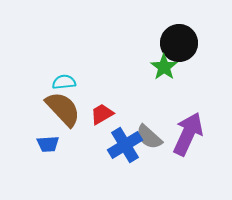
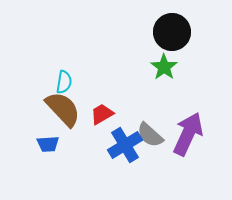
black circle: moved 7 px left, 11 px up
cyan semicircle: rotated 105 degrees clockwise
gray semicircle: moved 1 px right, 2 px up
